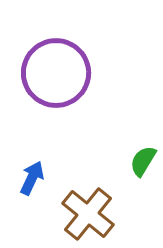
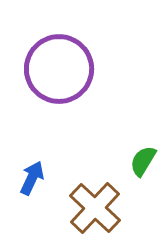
purple circle: moved 3 px right, 4 px up
brown cross: moved 7 px right, 6 px up; rotated 4 degrees clockwise
